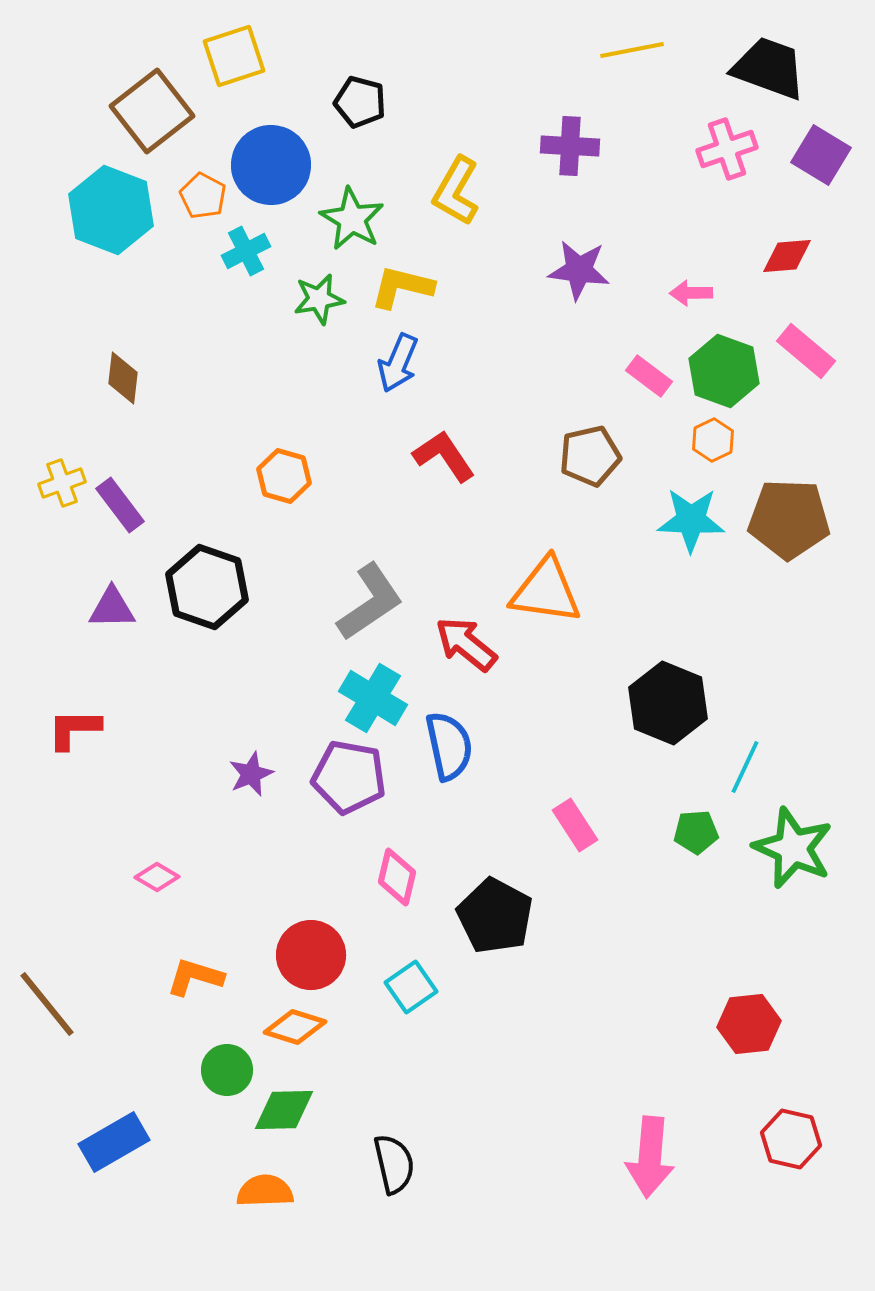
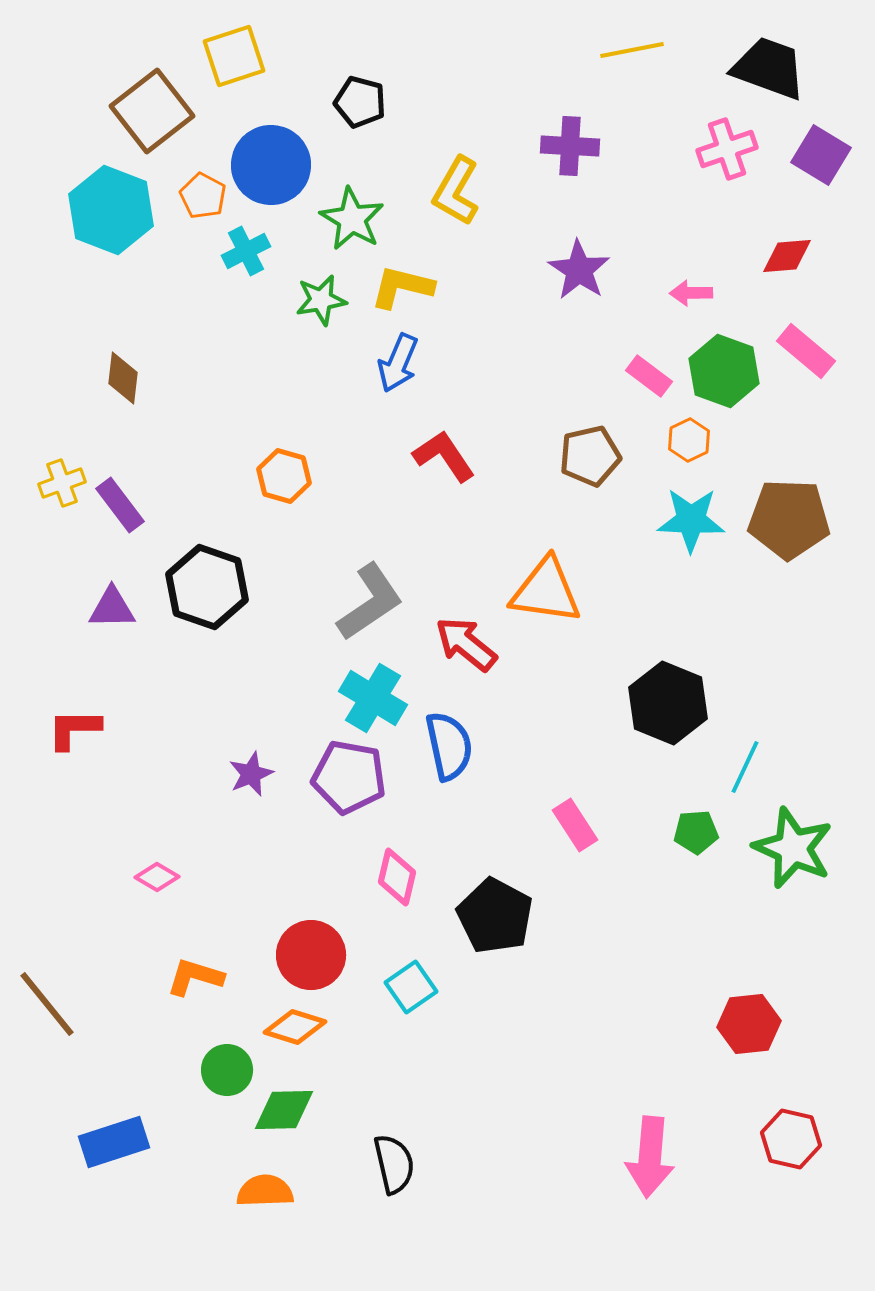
purple star at (579, 270): rotated 26 degrees clockwise
green star at (319, 299): moved 2 px right, 1 px down
orange hexagon at (713, 440): moved 24 px left
blue rectangle at (114, 1142): rotated 12 degrees clockwise
